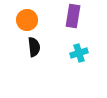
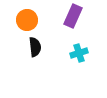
purple rectangle: rotated 15 degrees clockwise
black semicircle: moved 1 px right
